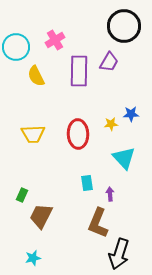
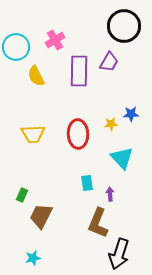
cyan triangle: moved 2 px left
